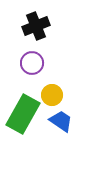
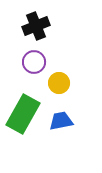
purple circle: moved 2 px right, 1 px up
yellow circle: moved 7 px right, 12 px up
blue trapezoid: rotated 45 degrees counterclockwise
